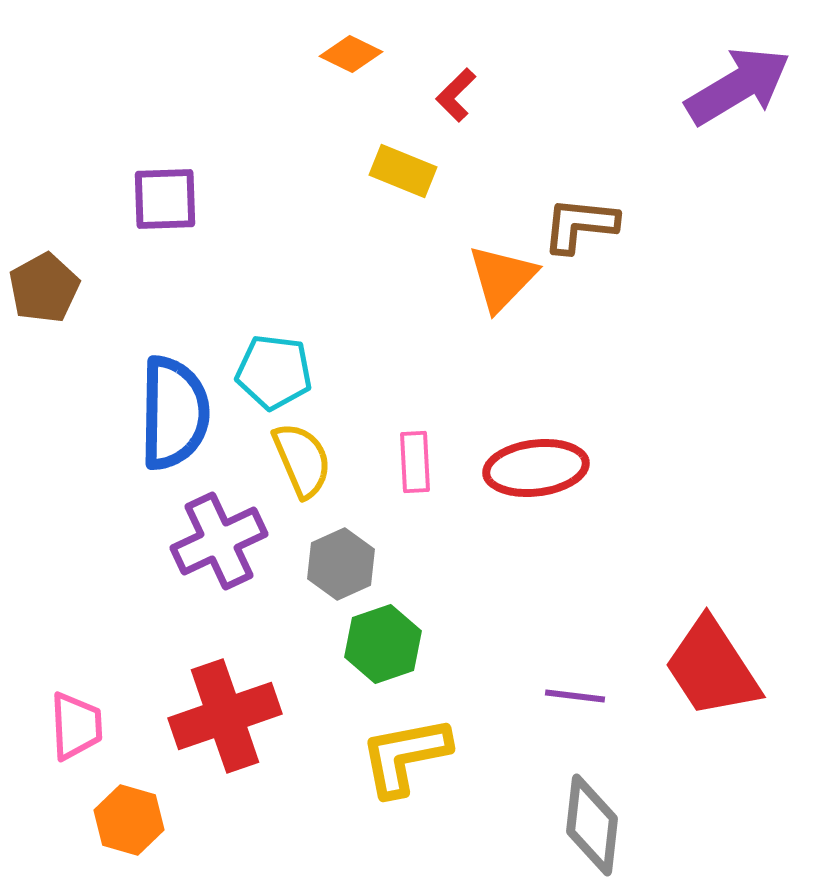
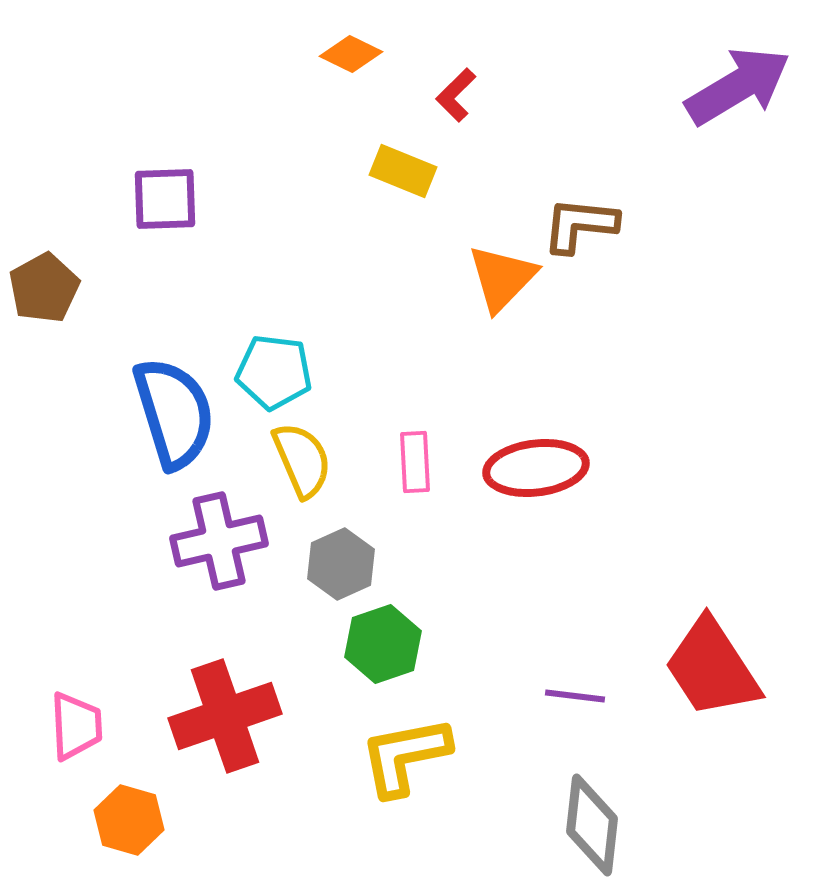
blue semicircle: rotated 18 degrees counterclockwise
purple cross: rotated 12 degrees clockwise
